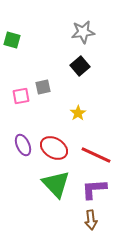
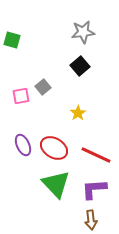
gray square: rotated 28 degrees counterclockwise
